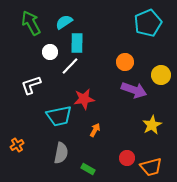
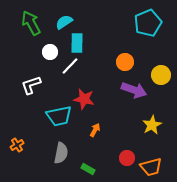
red star: rotated 20 degrees clockwise
